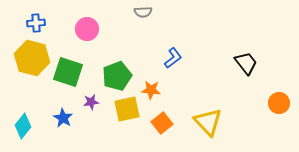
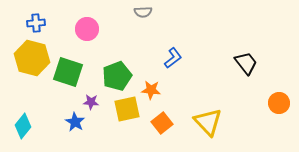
purple star: rotated 14 degrees clockwise
blue star: moved 12 px right, 4 px down
